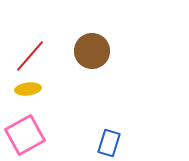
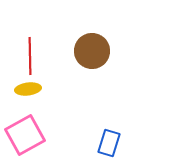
red line: rotated 42 degrees counterclockwise
